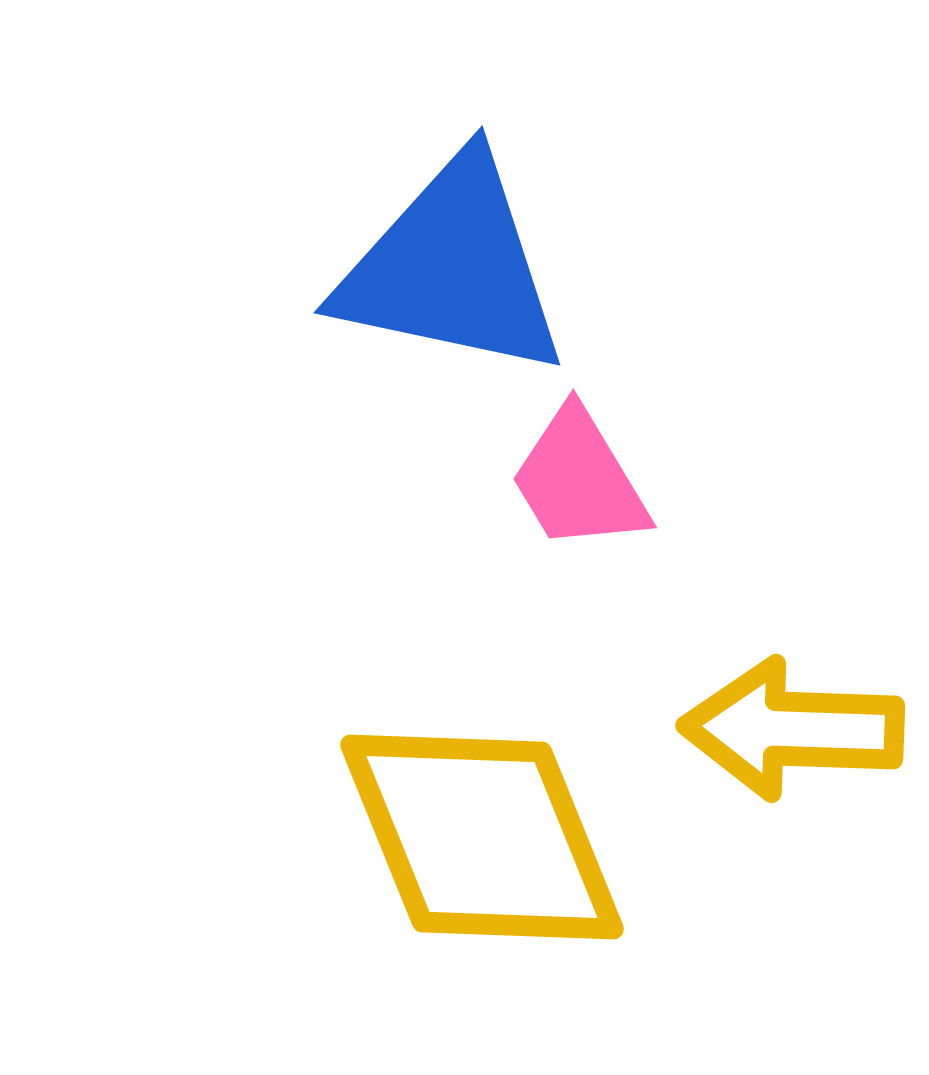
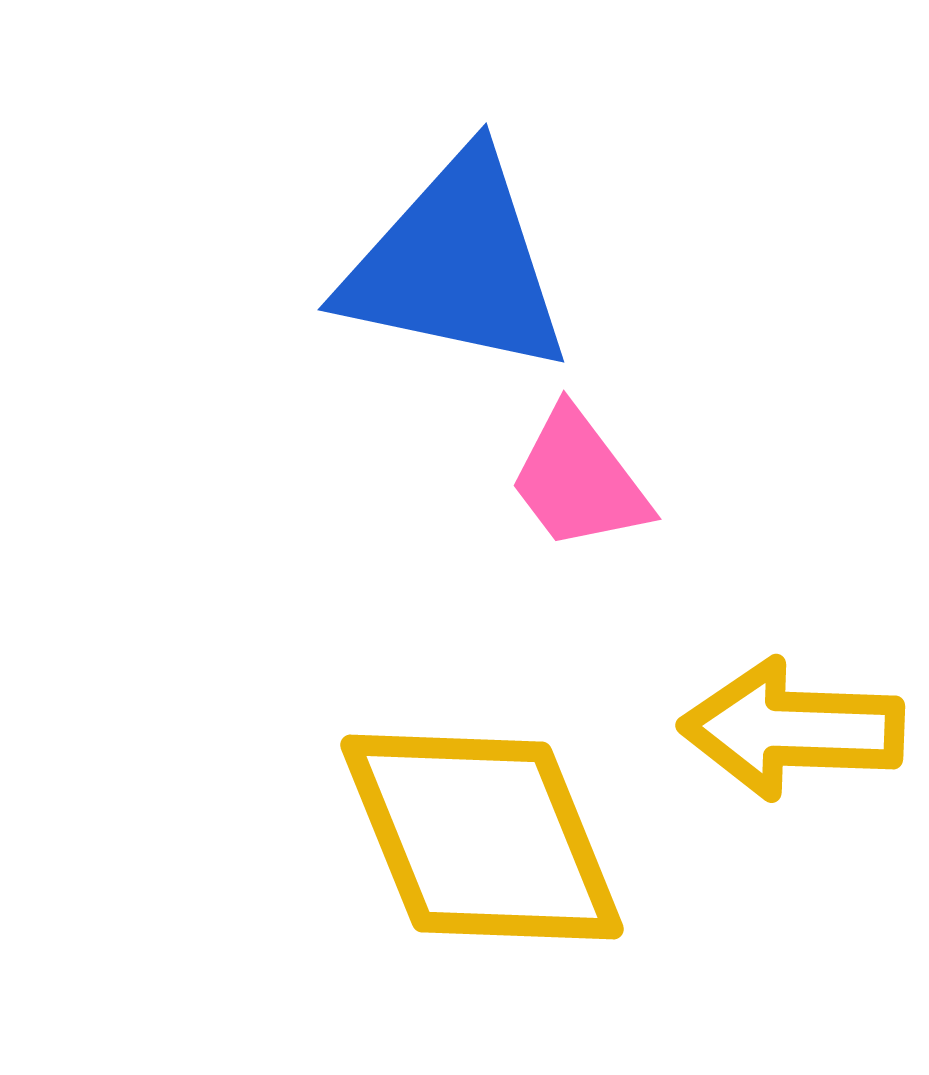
blue triangle: moved 4 px right, 3 px up
pink trapezoid: rotated 6 degrees counterclockwise
